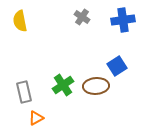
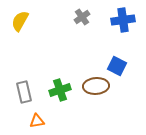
gray cross: rotated 21 degrees clockwise
yellow semicircle: rotated 40 degrees clockwise
blue square: rotated 30 degrees counterclockwise
green cross: moved 3 px left, 5 px down; rotated 15 degrees clockwise
orange triangle: moved 1 px right, 3 px down; rotated 21 degrees clockwise
